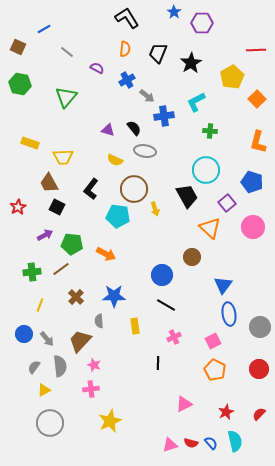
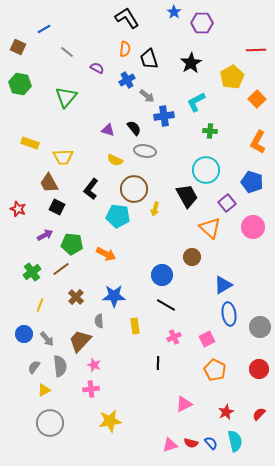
black trapezoid at (158, 53): moved 9 px left, 6 px down; rotated 40 degrees counterclockwise
orange L-shape at (258, 142): rotated 15 degrees clockwise
red star at (18, 207): moved 2 px down; rotated 21 degrees counterclockwise
yellow arrow at (155, 209): rotated 32 degrees clockwise
green cross at (32, 272): rotated 30 degrees counterclockwise
blue triangle at (223, 285): rotated 24 degrees clockwise
pink square at (213, 341): moved 6 px left, 2 px up
yellow star at (110, 421): rotated 15 degrees clockwise
